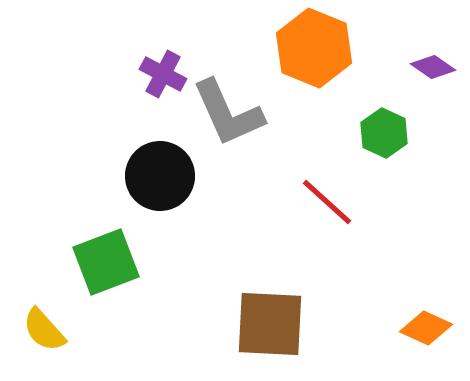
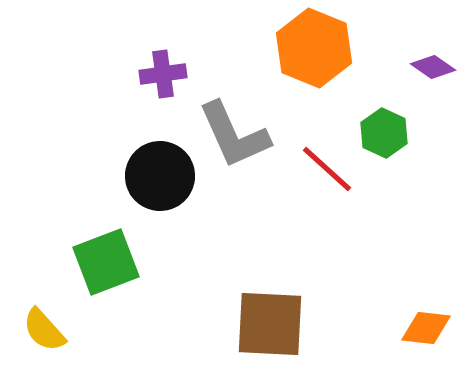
purple cross: rotated 36 degrees counterclockwise
gray L-shape: moved 6 px right, 22 px down
red line: moved 33 px up
orange diamond: rotated 18 degrees counterclockwise
